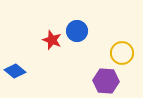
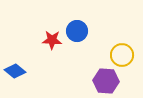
red star: rotated 18 degrees counterclockwise
yellow circle: moved 2 px down
